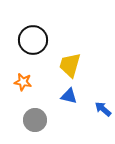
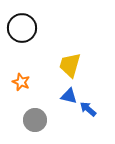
black circle: moved 11 px left, 12 px up
orange star: moved 2 px left; rotated 12 degrees clockwise
blue arrow: moved 15 px left
